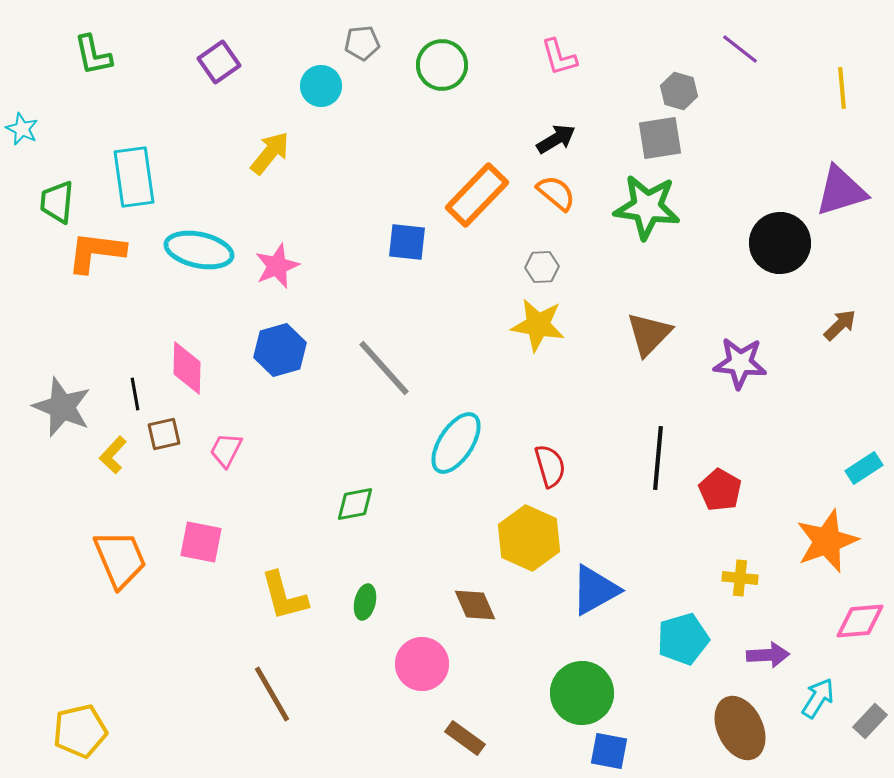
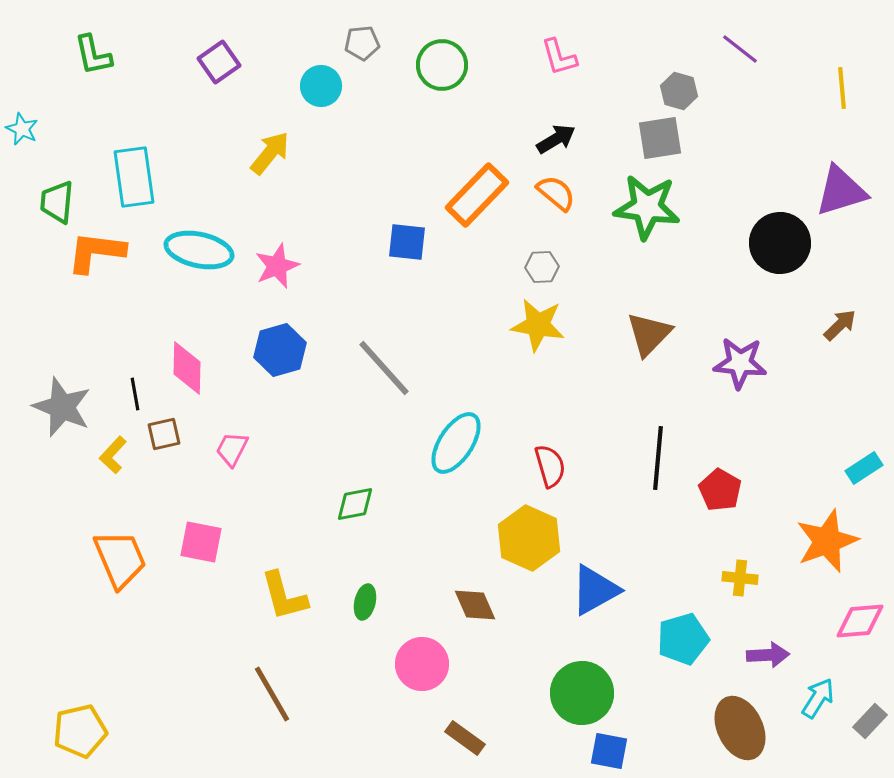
pink trapezoid at (226, 450): moved 6 px right, 1 px up
